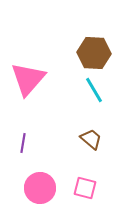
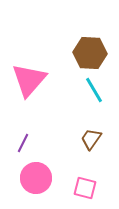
brown hexagon: moved 4 px left
pink triangle: moved 1 px right, 1 px down
brown trapezoid: rotated 95 degrees counterclockwise
purple line: rotated 18 degrees clockwise
pink circle: moved 4 px left, 10 px up
